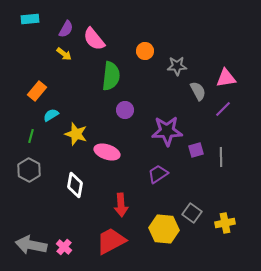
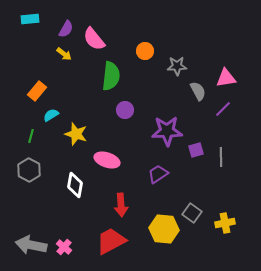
pink ellipse: moved 8 px down
